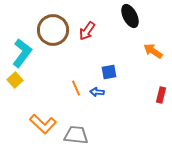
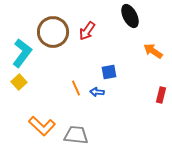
brown circle: moved 2 px down
yellow square: moved 4 px right, 2 px down
orange L-shape: moved 1 px left, 2 px down
